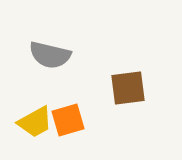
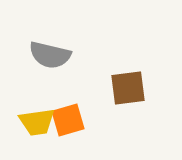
yellow trapezoid: moved 2 px right; rotated 21 degrees clockwise
